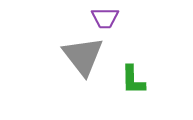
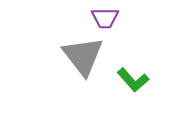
green L-shape: rotated 40 degrees counterclockwise
